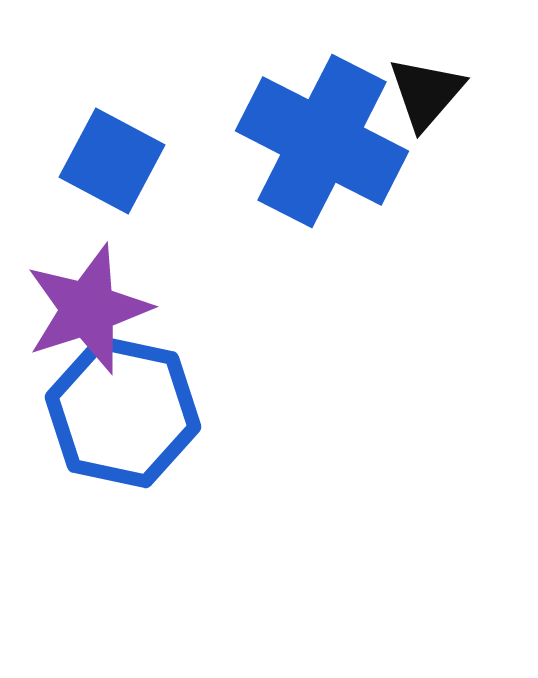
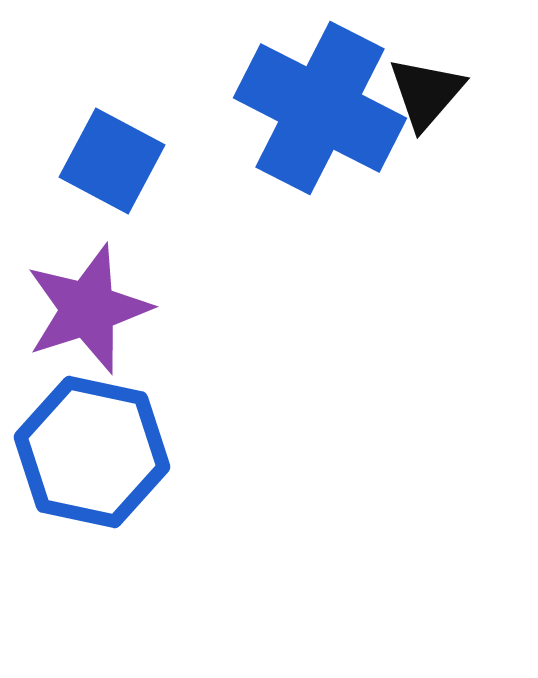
blue cross: moved 2 px left, 33 px up
blue hexagon: moved 31 px left, 40 px down
